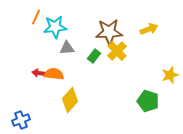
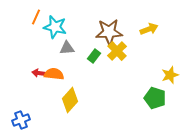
cyan star: rotated 20 degrees clockwise
green pentagon: moved 7 px right, 3 px up
